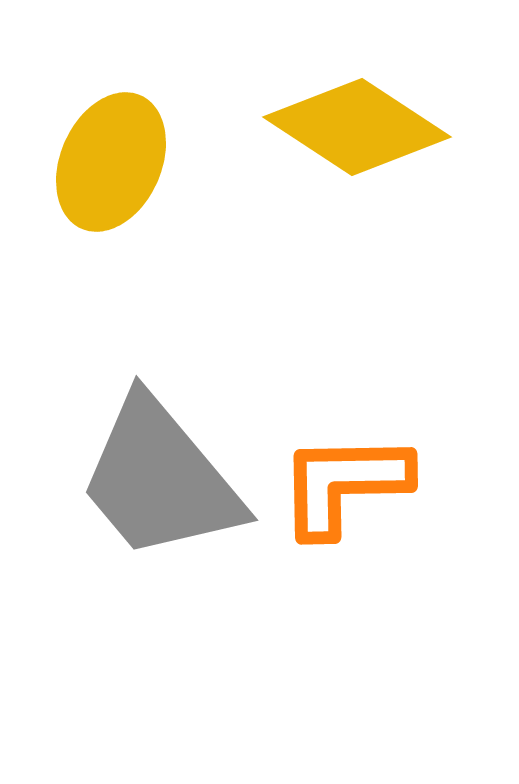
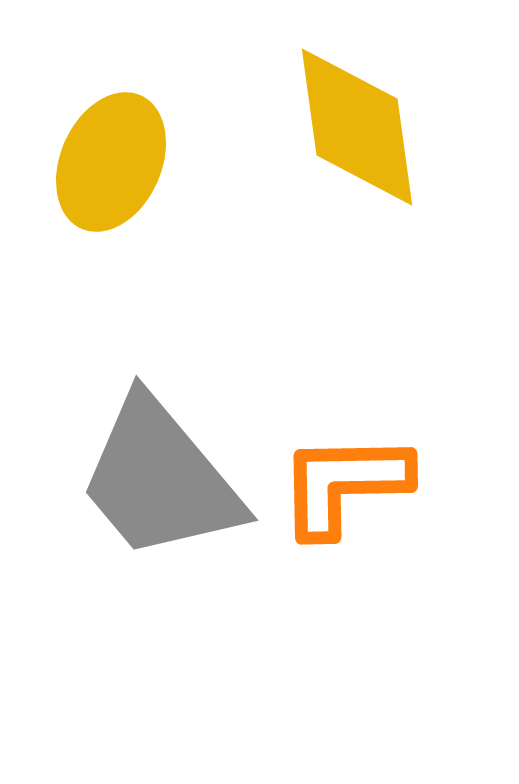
yellow diamond: rotated 49 degrees clockwise
